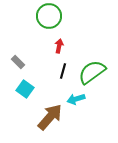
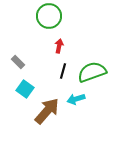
green semicircle: rotated 16 degrees clockwise
brown arrow: moved 3 px left, 6 px up
